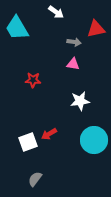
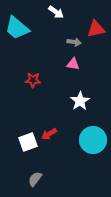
cyan trapezoid: rotated 20 degrees counterclockwise
white star: rotated 24 degrees counterclockwise
cyan circle: moved 1 px left
